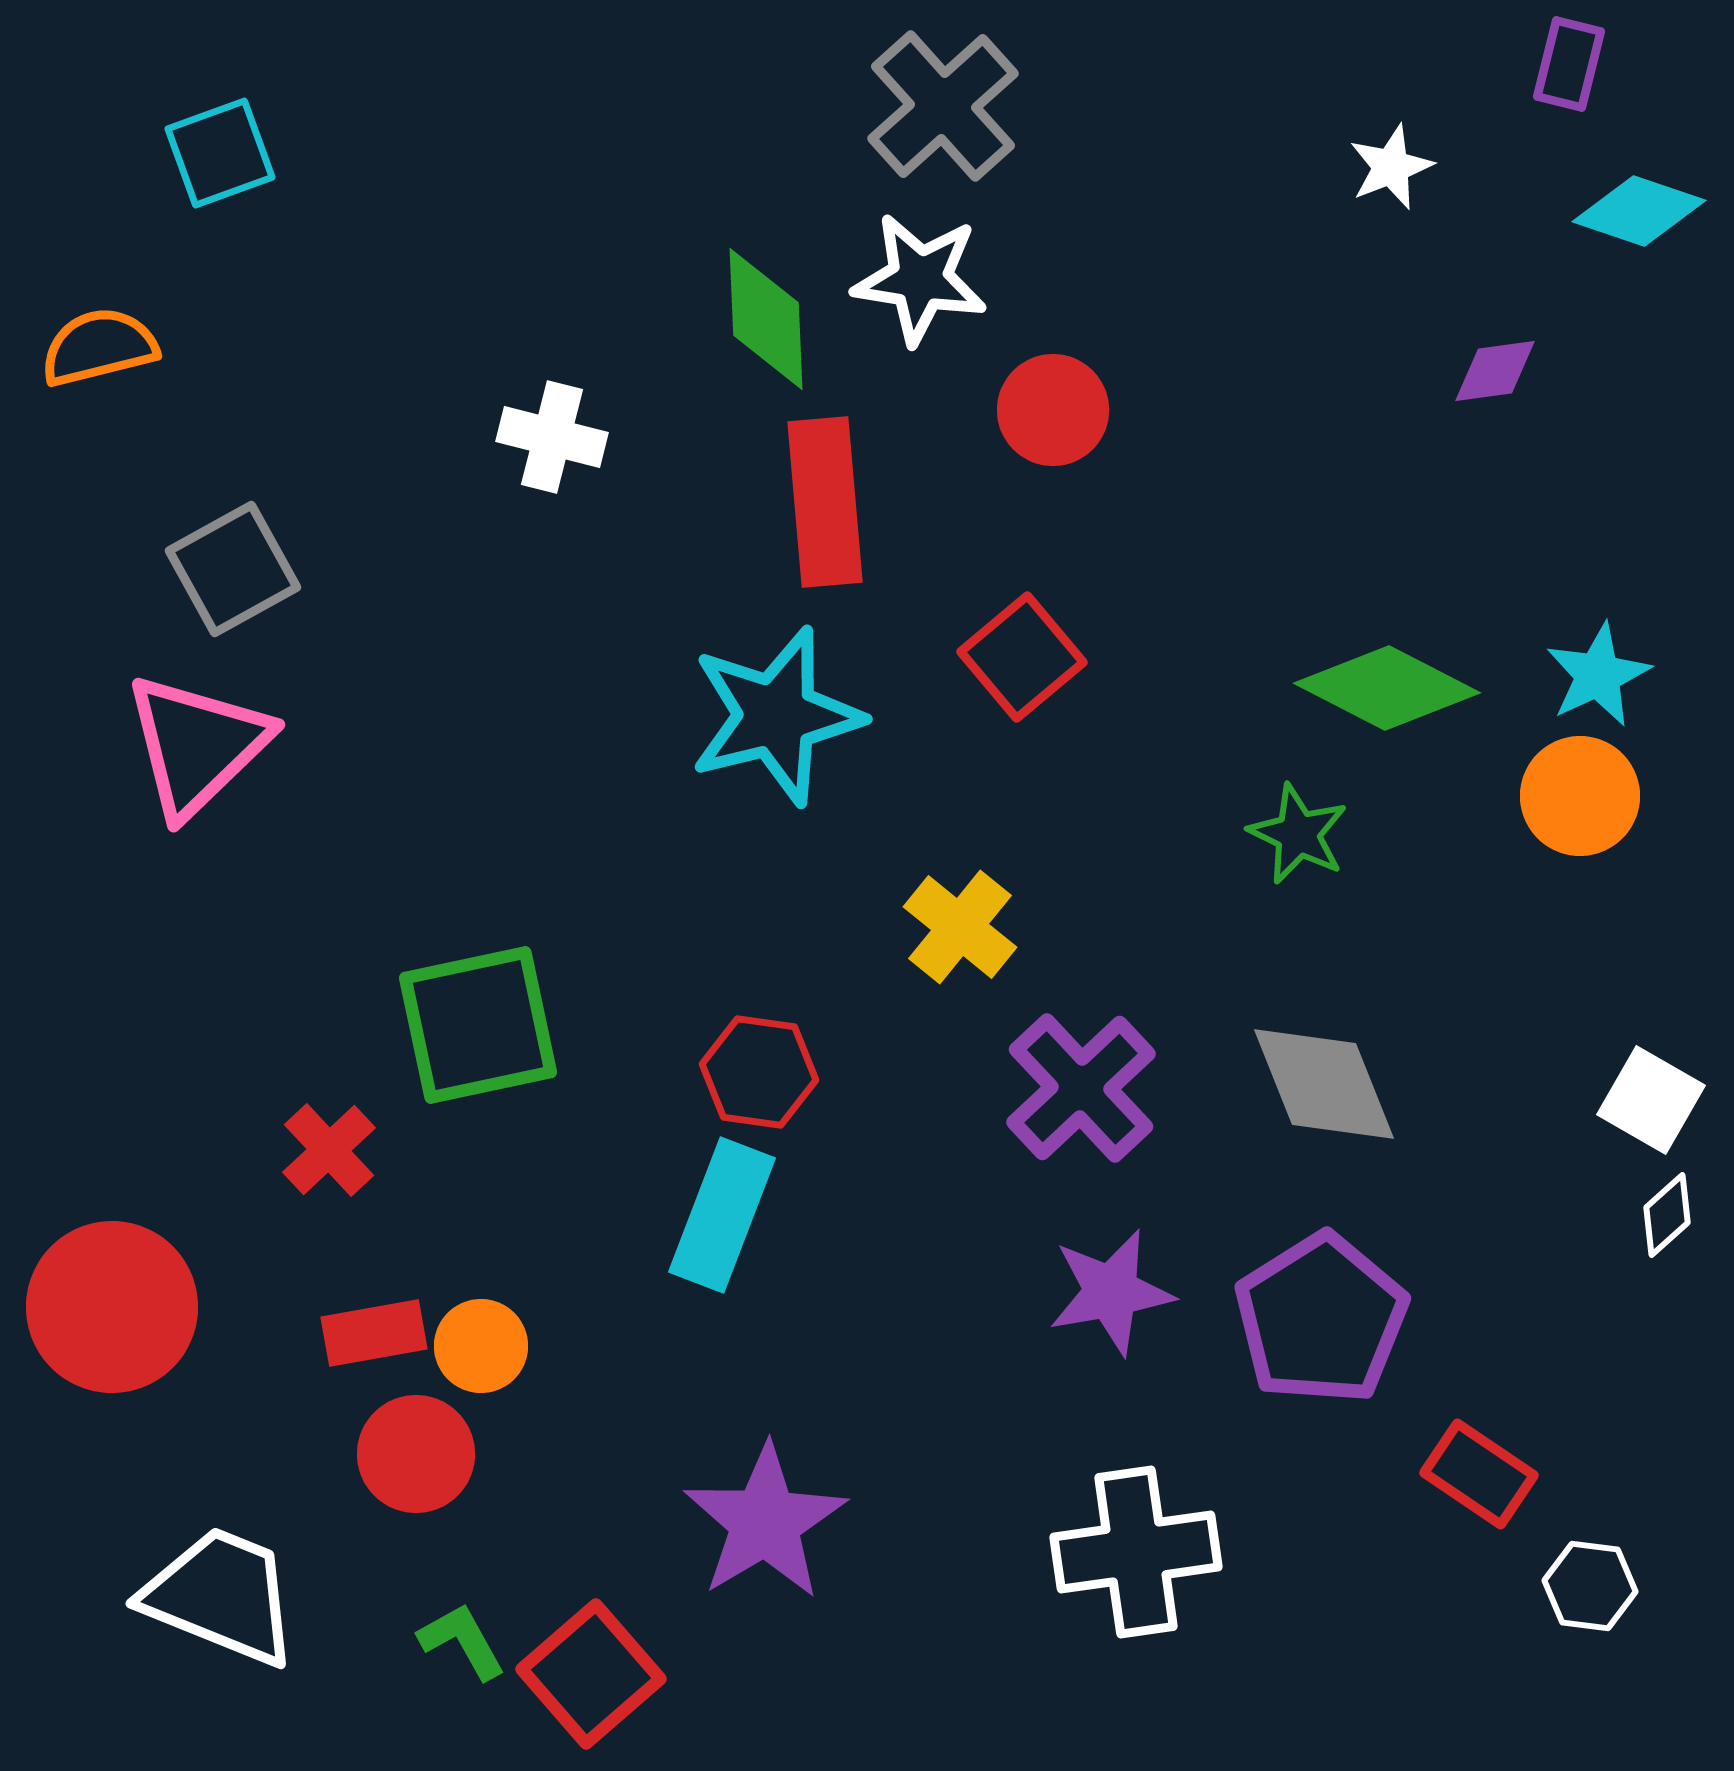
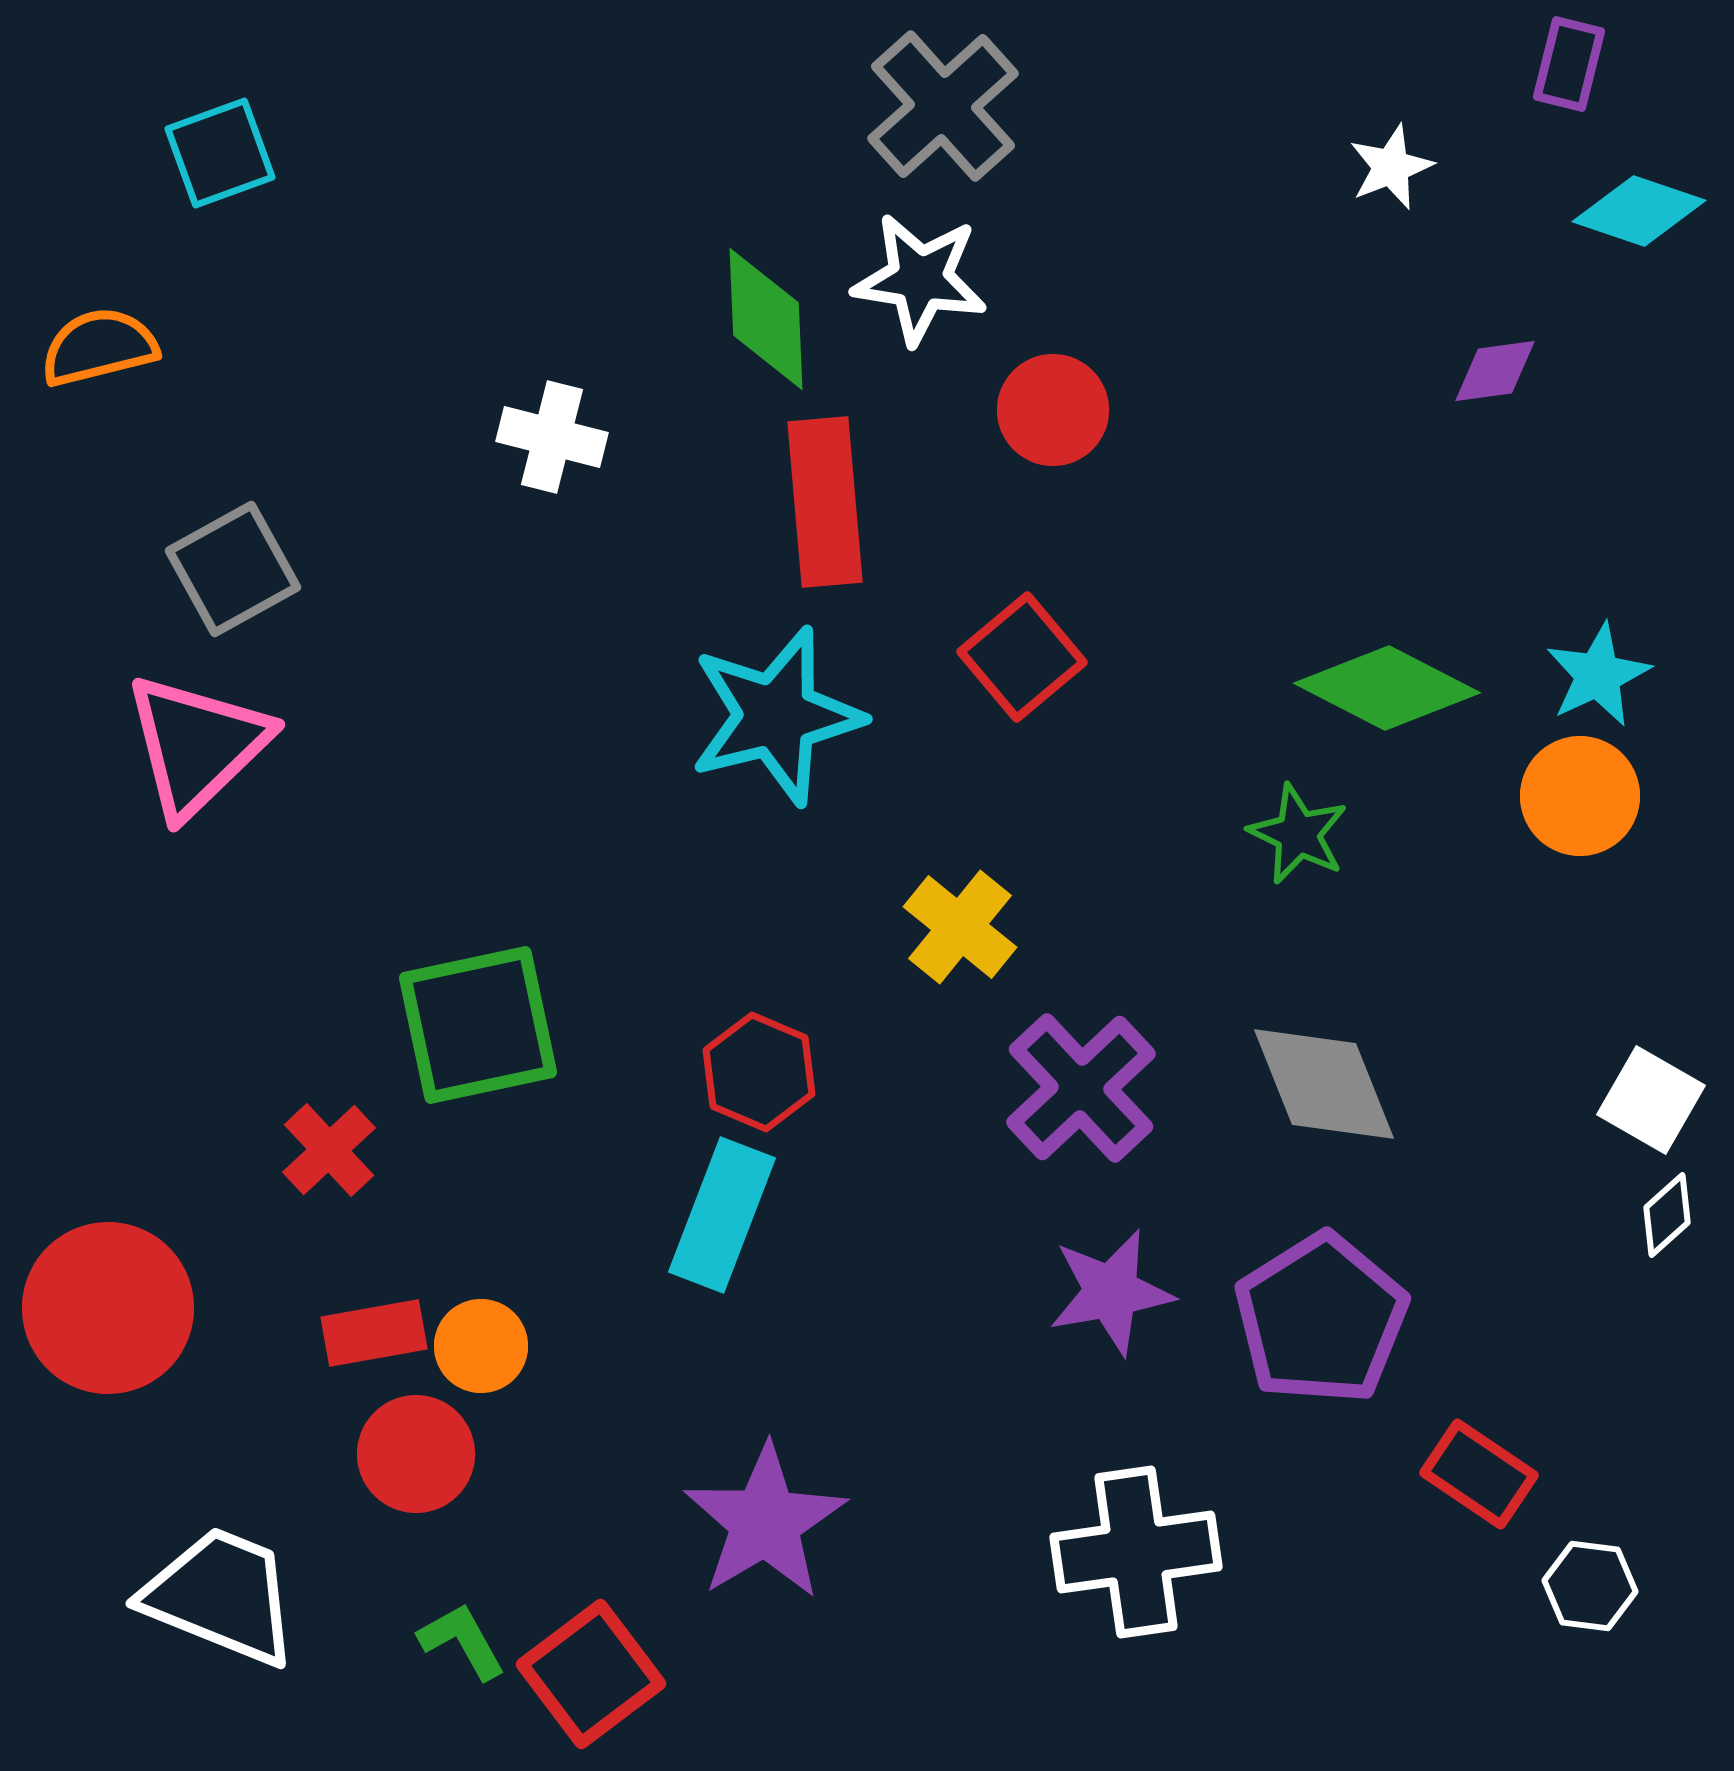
red hexagon at (759, 1072): rotated 15 degrees clockwise
red circle at (112, 1307): moved 4 px left, 1 px down
red square at (591, 1674): rotated 4 degrees clockwise
